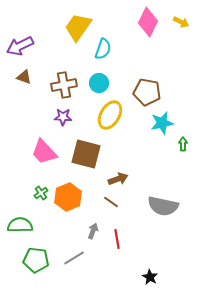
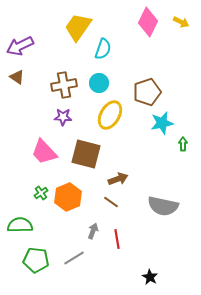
brown triangle: moved 7 px left; rotated 14 degrees clockwise
brown pentagon: rotated 28 degrees counterclockwise
